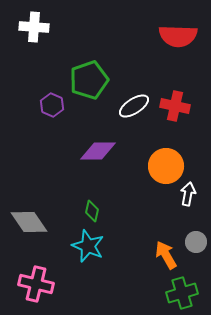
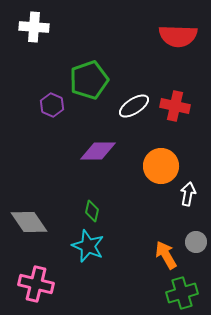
orange circle: moved 5 px left
